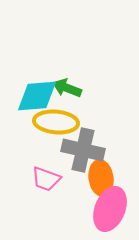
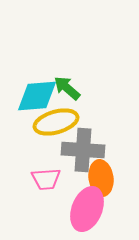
green arrow: rotated 20 degrees clockwise
yellow ellipse: rotated 21 degrees counterclockwise
gray cross: rotated 9 degrees counterclockwise
pink trapezoid: rotated 24 degrees counterclockwise
pink ellipse: moved 23 px left
